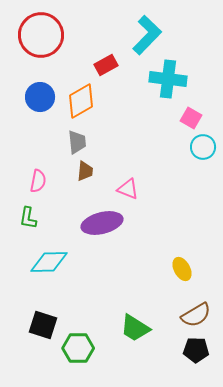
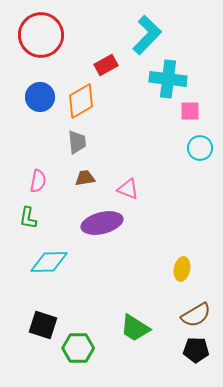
pink square: moved 1 px left, 7 px up; rotated 30 degrees counterclockwise
cyan circle: moved 3 px left, 1 px down
brown trapezoid: moved 7 px down; rotated 105 degrees counterclockwise
yellow ellipse: rotated 40 degrees clockwise
